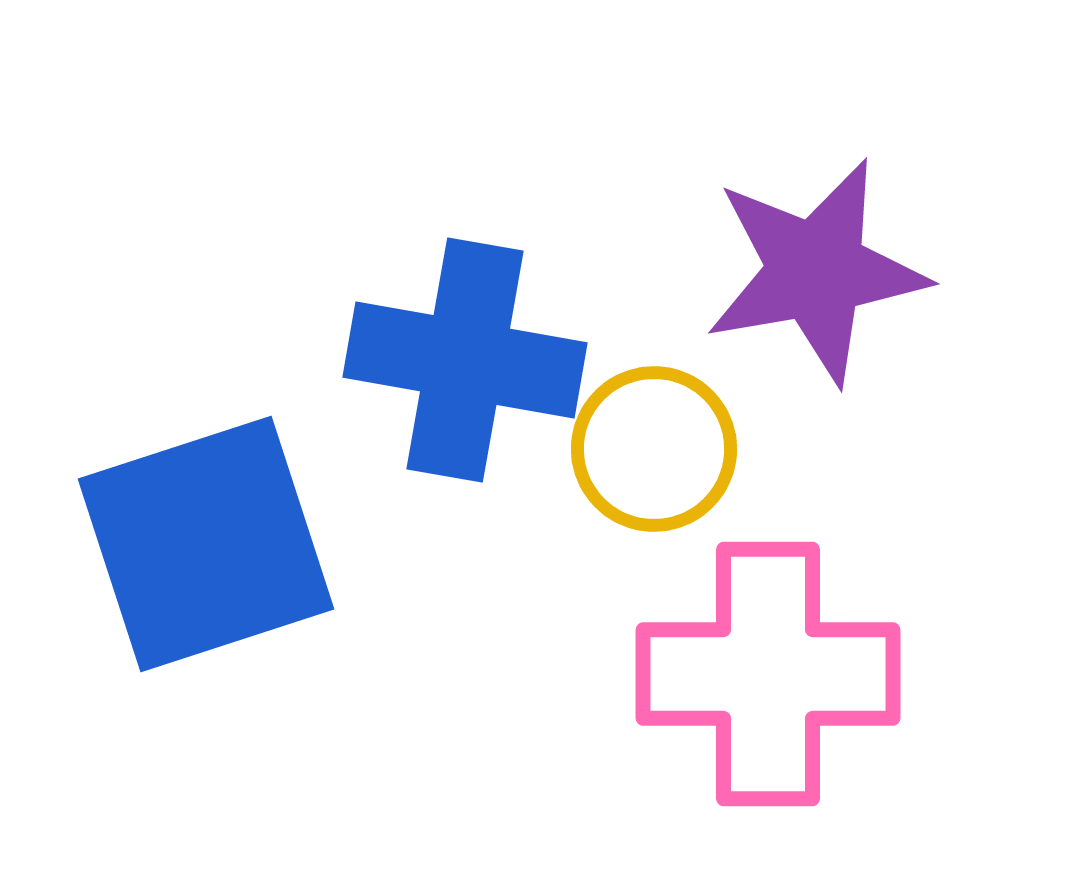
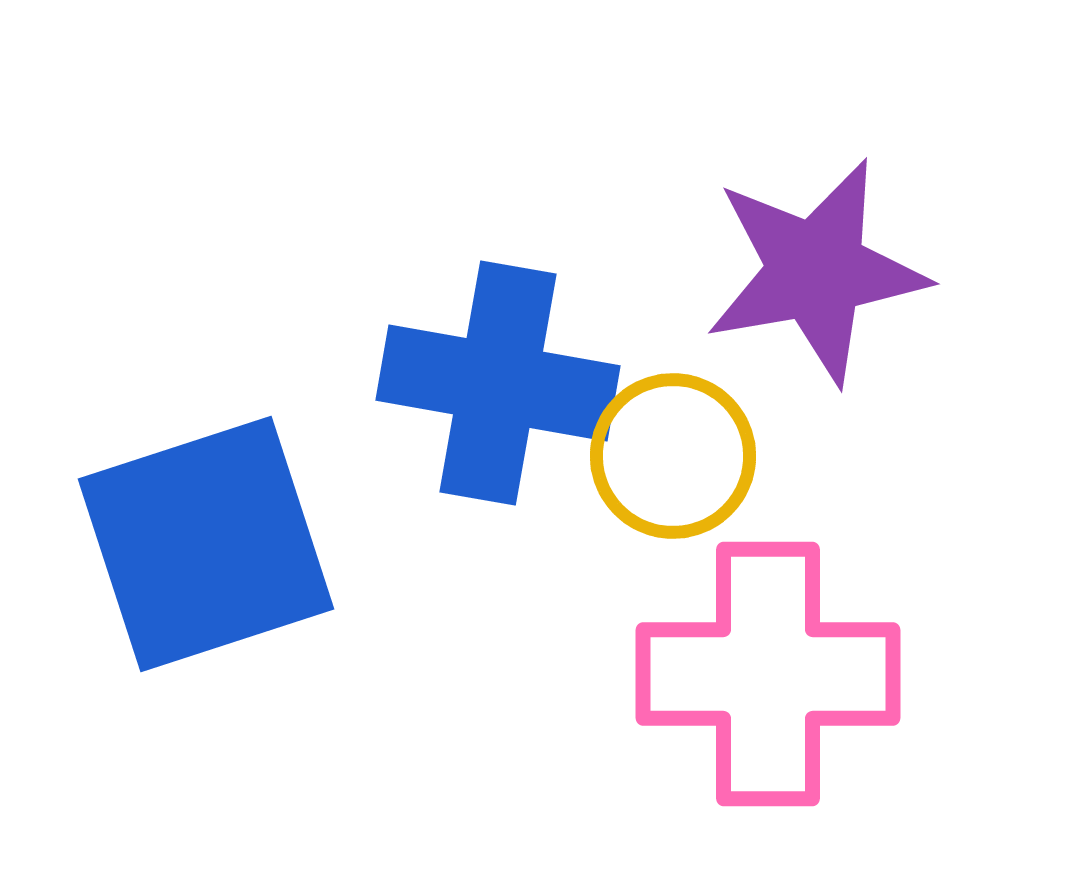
blue cross: moved 33 px right, 23 px down
yellow circle: moved 19 px right, 7 px down
